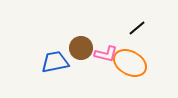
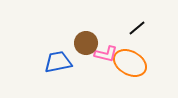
brown circle: moved 5 px right, 5 px up
blue trapezoid: moved 3 px right
